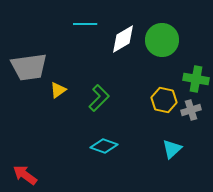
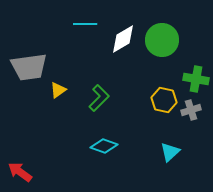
cyan triangle: moved 2 px left, 3 px down
red arrow: moved 5 px left, 3 px up
